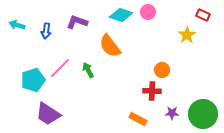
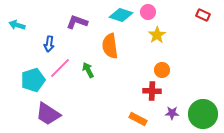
blue arrow: moved 3 px right, 13 px down
yellow star: moved 30 px left
orange semicircle: rotated 30 degrees clockwise
